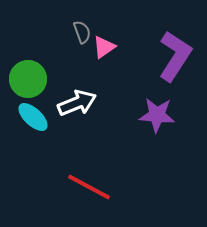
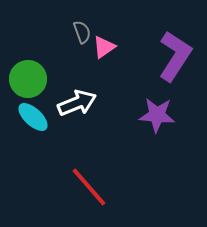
red line: rotated 21 degrees clockwise
